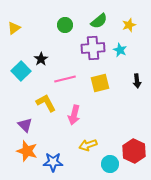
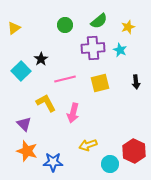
yellow star: moved 1 px left, 2 px down
black arrow: moved 1 px left, 1 px down
pink arrow: moved 1 px left, 2 px up
purple triangle: moved 1 px left, 1 px up
